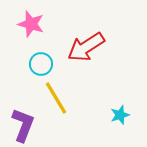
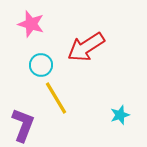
cyan circle: moved 1 px down
